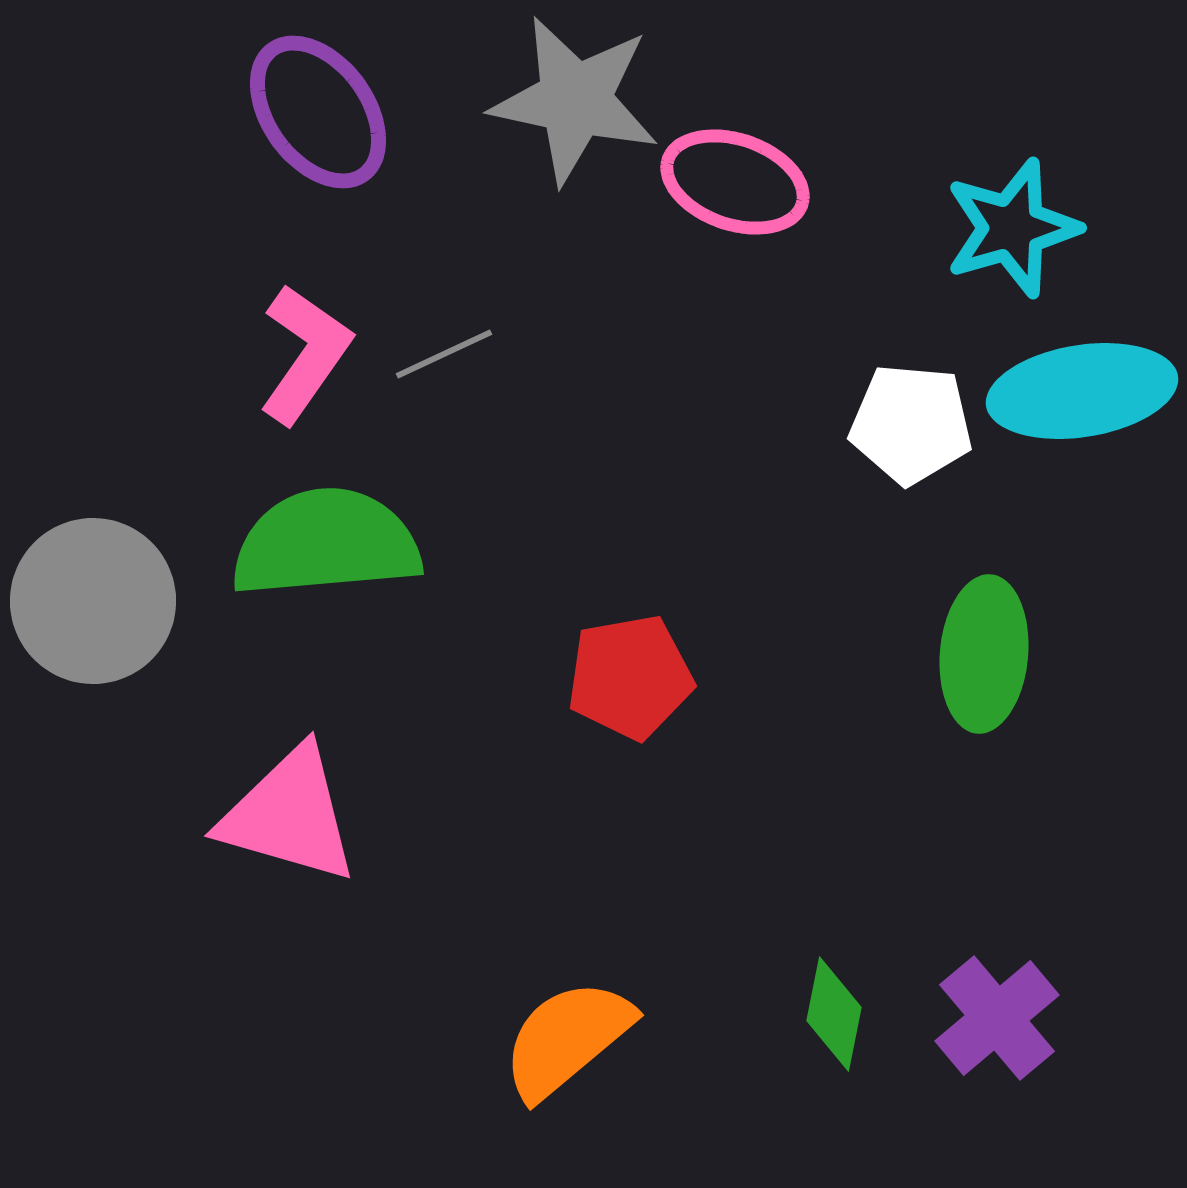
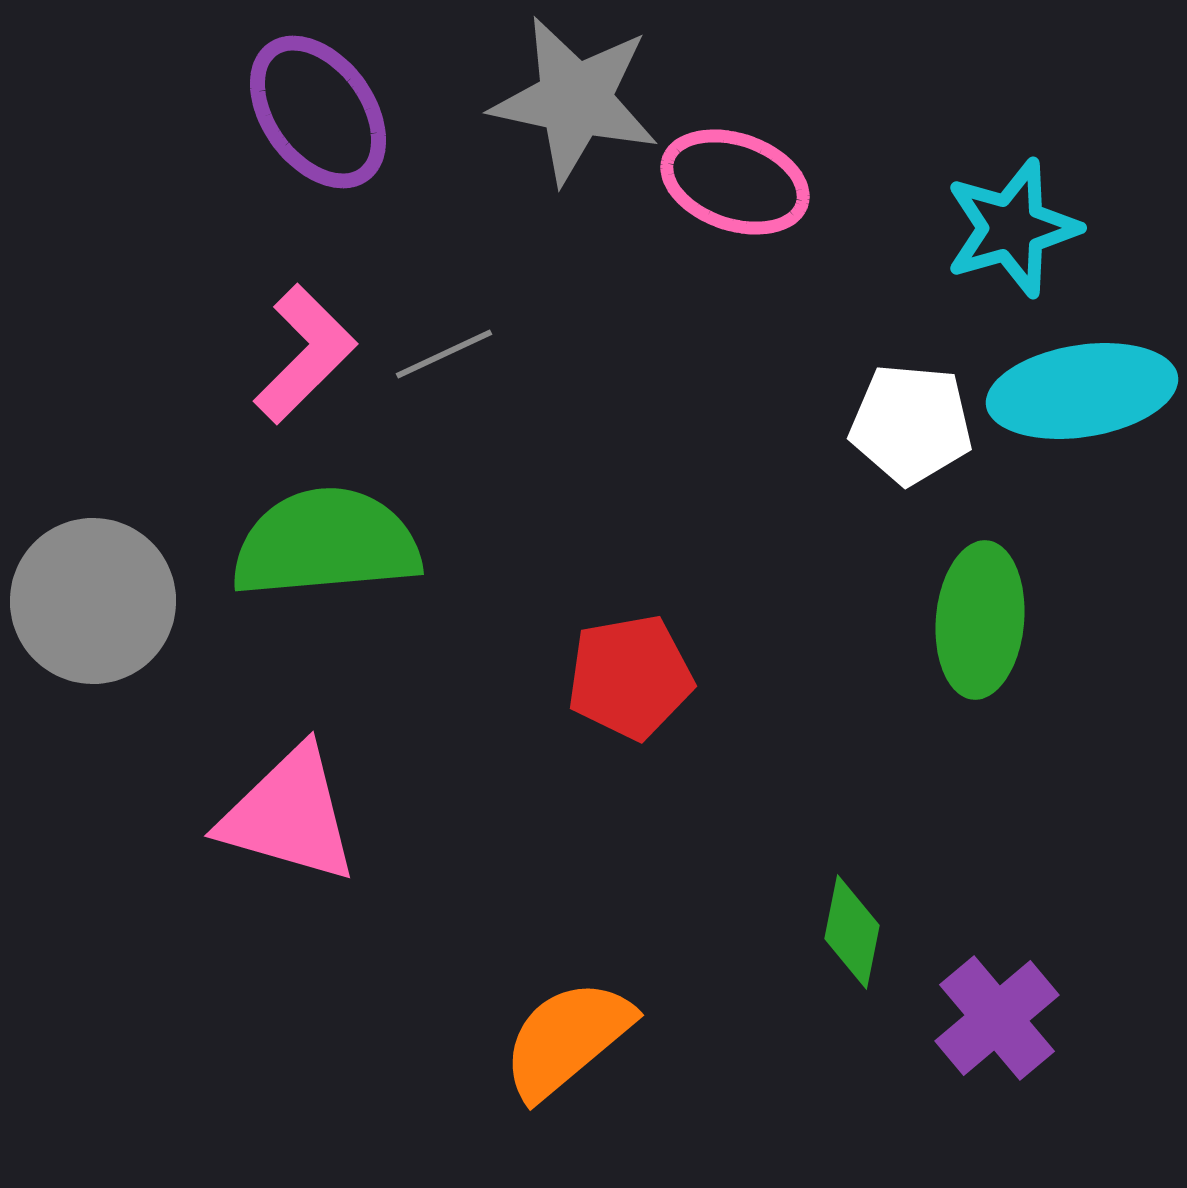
pink L-shape: rotated 10 degrees clockwise
green ellipse: moved 4 px left, 34 px up
green diamond: moved 18 px right, 82 px up
